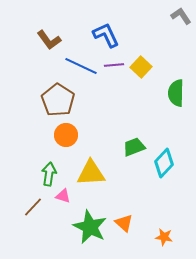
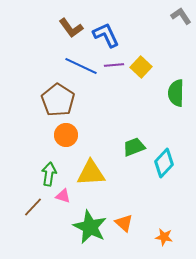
brown L-shape: moved 22 px right, 12 px up
